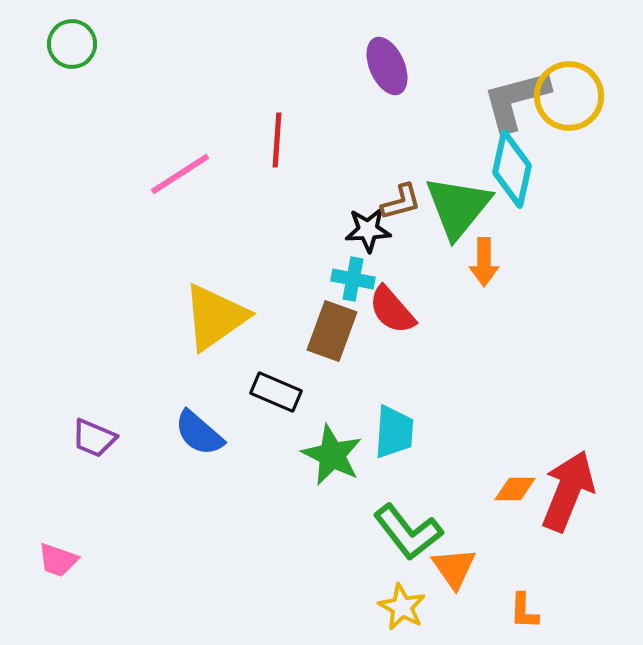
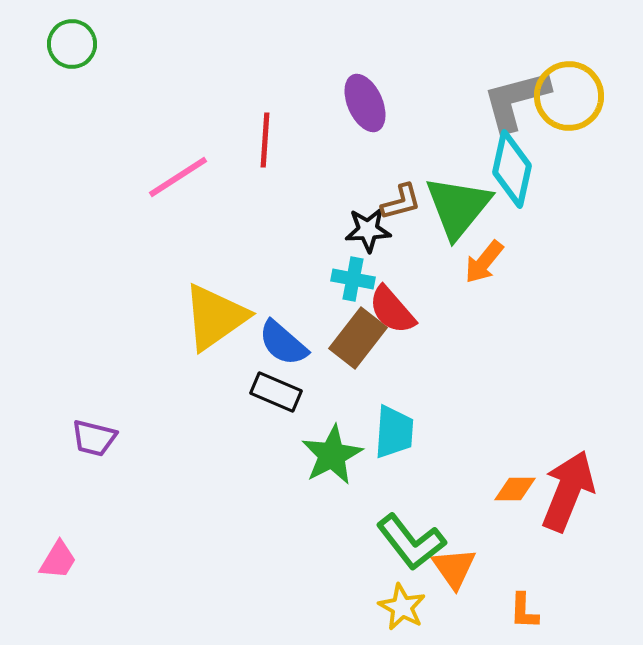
purple ellipse: moved 22 px left, 37 px down
red line: moved 12 px left
pink line: moved 2 px left, 3 px down
orange arrow: rotated 39 degrees clockwise
brown rectangle: moved 26 px right, 7 px down; rotated 18 degrees clockwise
blue semicircle: moved 84 px right, 90 px up
purple trapezoid: rotated 9 degrees counterclockwise
green star: rotated 18 degrees clockwise
green L-shape: moved 3 px right, 10 px down
pink trapezoid: rotated 78 degrees counterclockwise
